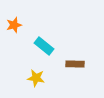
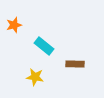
yellow star: moved 1 px left, 1 px up
